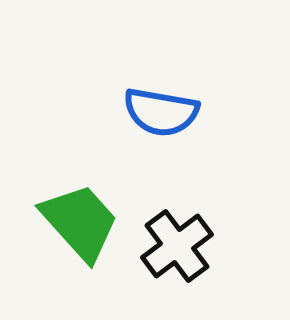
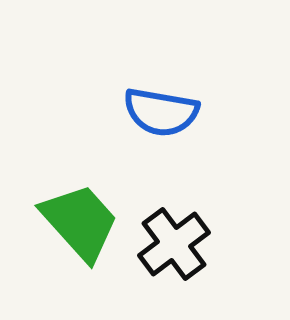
black cross: moved 3 px left, 2 px up
